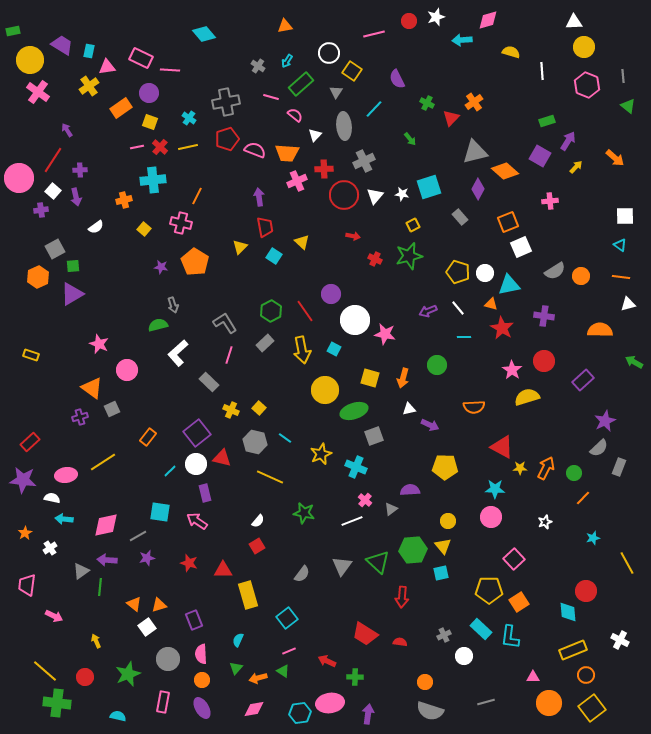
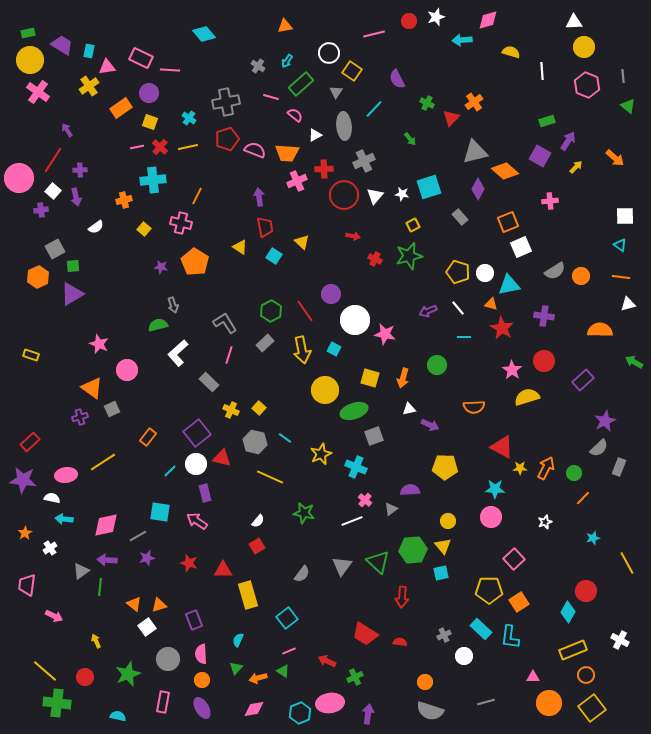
green rectangle at (13, 31): moved 15 px right, 2 px down
white triangle at (315, 135): rotated 16 degrees clockwise
yellow triangle at (240, 247): rotated 42 degrees counterclockwise
cyan diamond at (568, 612): rotated 35 degrees clockwise
green cross at (355, 677): rotated 28 degrees counterclockwise
cyan hexagon at (300, 713): rotated 15 degrees counterclockwise
